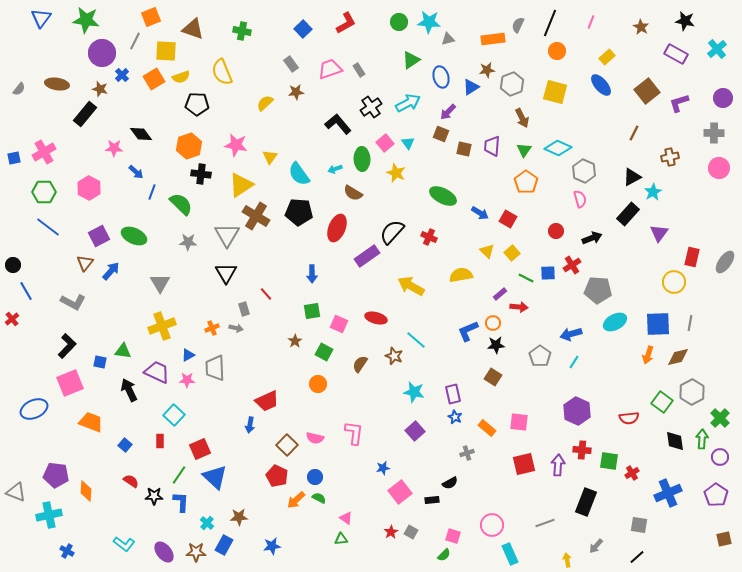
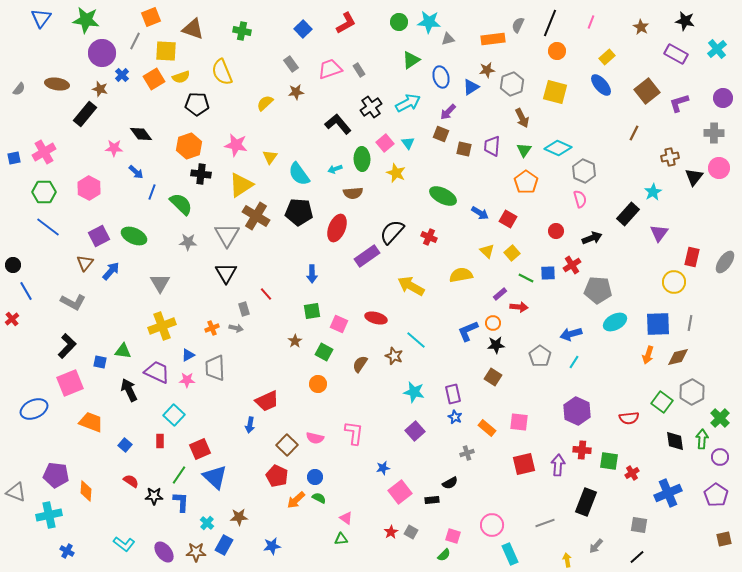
black triangle at (632, 177): moved 62 px right; rotated 24 degrees counterclockwise
brown semicircle at (353, 193): rotated 36 degrees counterclockwise
